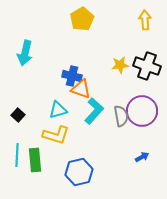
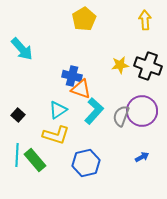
yellow pentagon: moved 2 px right
cyan arrow: moved 3 px left, 4 px up; rotated 55 degrees counterclockwise
black cross: moved 1 px right
cyan triangle: rotated 18 degrees counterclockwise
gray semicircle: rotated 150 degrees counterclockwise
green rectangle: rotated 35 degrees counterclockwise
blue hexagon: moved 7 px right, 9 px up
